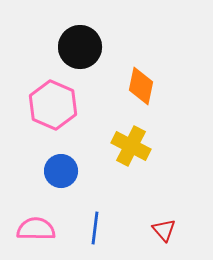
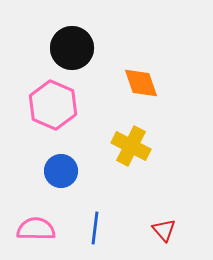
black circle: moved 8 px left, 1 px down
orange diamond: moved 3 px up; rotated 30 degrees counterclockwise
